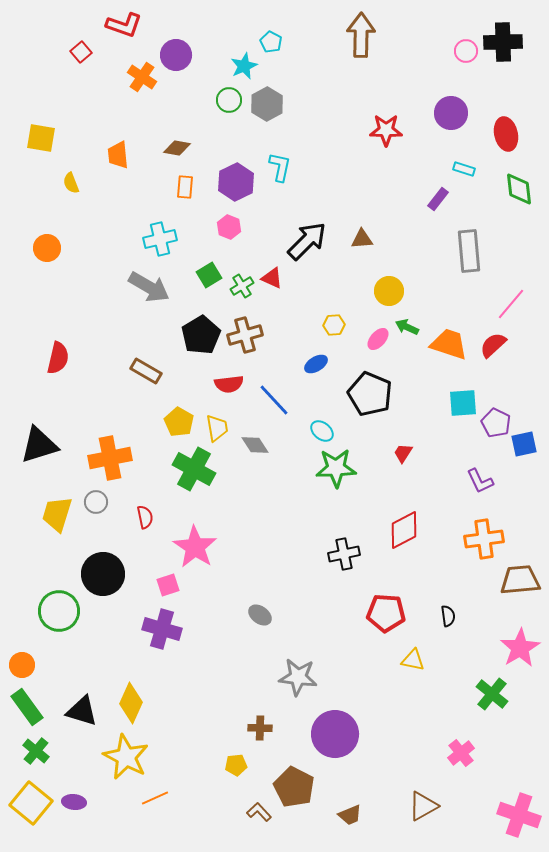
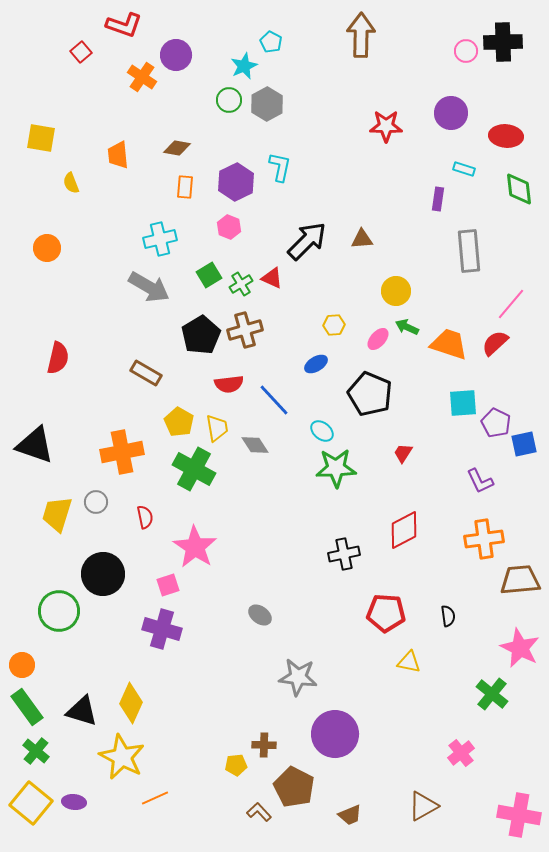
red star at (386, 130): moved 4 px up
red ellipse at (506, 134): moved 2 px down; rotated 72 degrees counterclockwise
purple rectangle at (438, 199): rotated 30 degrees counterclockwise
green cross at (242, 286): moved 1 px left, 2 px up
yellow circle at (389, 291): moved 7 px right
brown cross at (245, 335): moved 5 px up
red semicircle at (493, 345): moved 2 px right, 2 px up
brown rectangle at (146, 371): moved 2 px down
black triangle at (39, 445): moved 4 px left; rotated 36 degrees clockwise
orange cross at (110, 458): moved 12 px right, 6 px up
pink star at (520, 648): rotated 15 degrees counterclockwise
yellow triangle at (413, 660): moved 4 px left, 2 px down
brown cross at (260, 728): moved 4 px right, 17 px down
yellow star at (126, 757): moved 4 px left
pink cross at (519, 815): rotated 9 degrees counterclockwise
